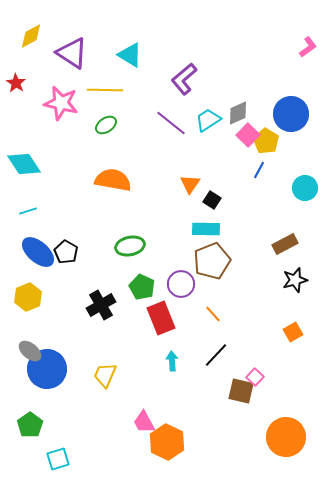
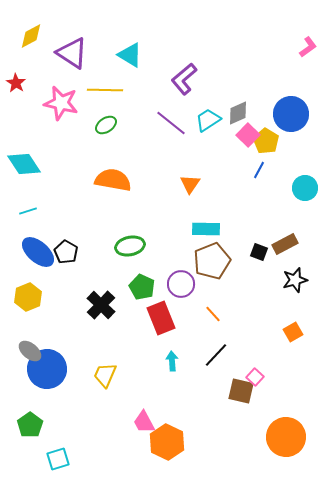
black square at (212, 200): moved 47 px right, 52 px down; rotated 12 degrees counterclockwise
black cross at (101, 305): rotated 16 degrees counterclockwise
